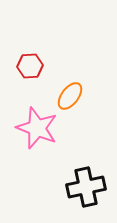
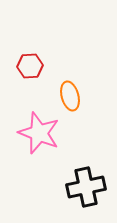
orange ellipse: rotated 52 degrees counterclockwise
pink star: moved 2 px right, 5 px down
